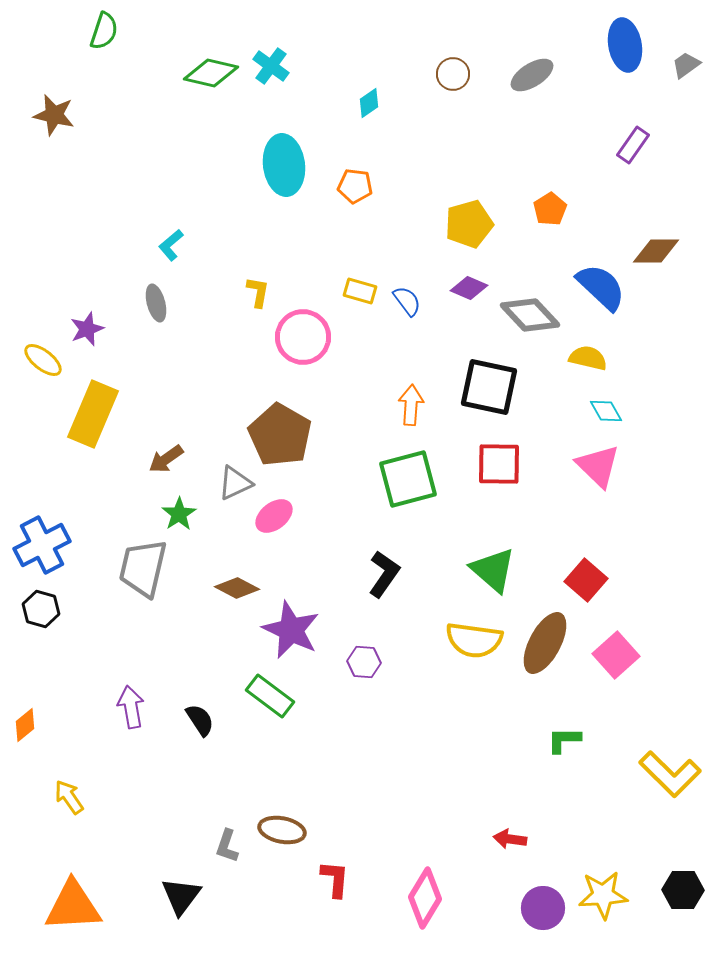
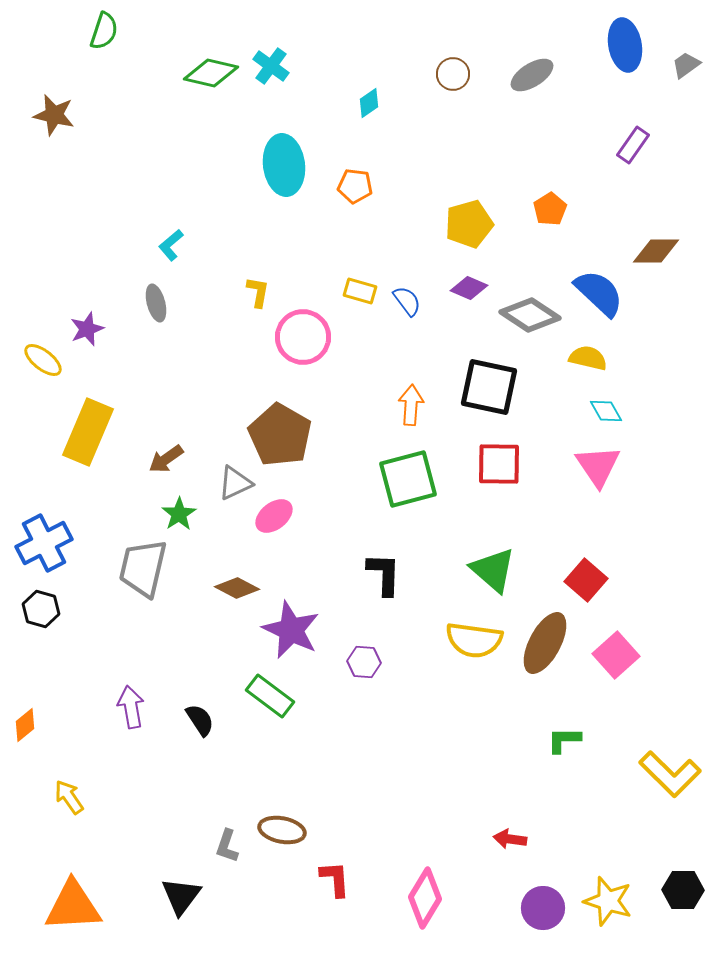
blue semicircle at (601, 287): moved 2 px left, 6 px down
gray diamond at (530, 315): rotated 14 degrees counterclockwise
yellow rectangle at (93, 414): moved 5 px left, 18 px down
pink triangle at (598, 466): rotated 12 degrees clockwise
blue cross at (42, 545): moved 2 px right, 2 px up
black L-shape at (384, 574): rotated 33 degrees counterclockwise
red L-shape at (335, 879): rotated 9 degrees counterclockwise
yellow star at (603, 895): moved 5 px right, 6 px down; rotated 21 degrees clockwise
